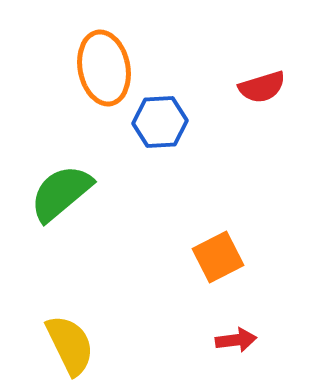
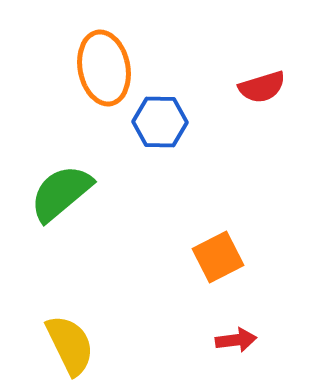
blue hexagon: rotated 4 degrees clockwise
